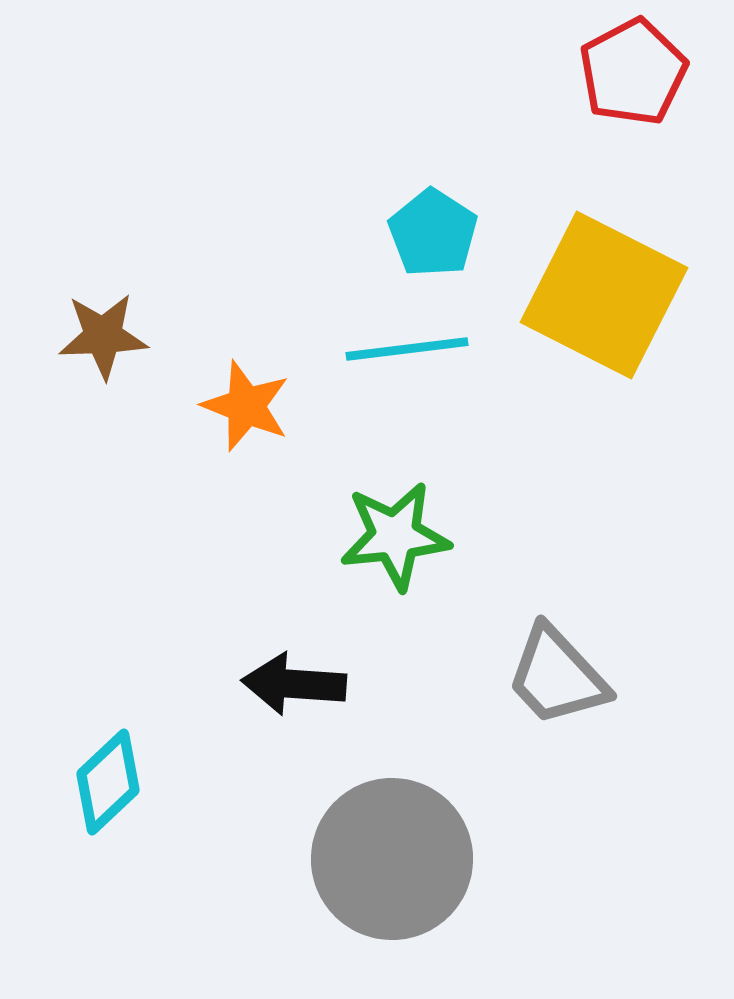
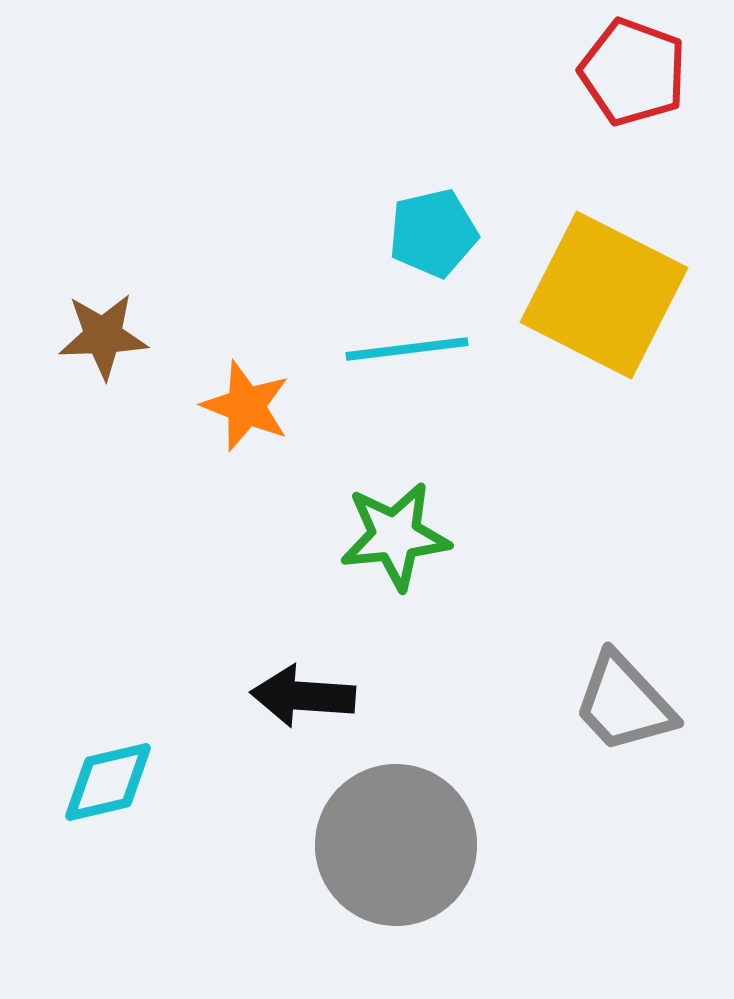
red pentagon: rotated 24 degrees counterclockwise
cyan pentagon: rotated 26 degrees clockwise
gray trapezoid: moved 67 px right, 27 px down
black arrow: moved 9 px right, 12 px down
cyan diamond: rotated 30 degrees clockwise
gray circle: moved 4 px right, 14 px up
